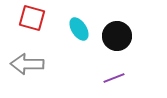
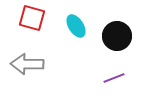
cyan ellipse: moved 3 px left, 3 px up
